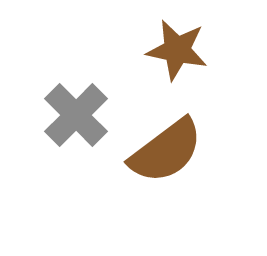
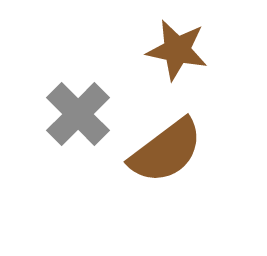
gray cross: moved 2 px right, 1 px up
